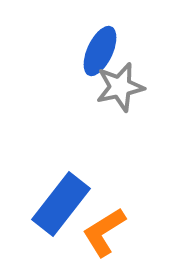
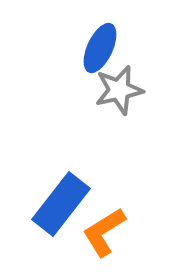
blue ellipse: moved 3 px up
gray star: moved 1 px left, 3 px down
